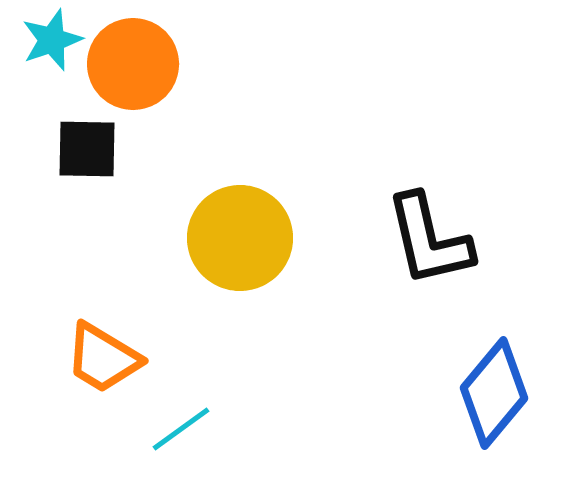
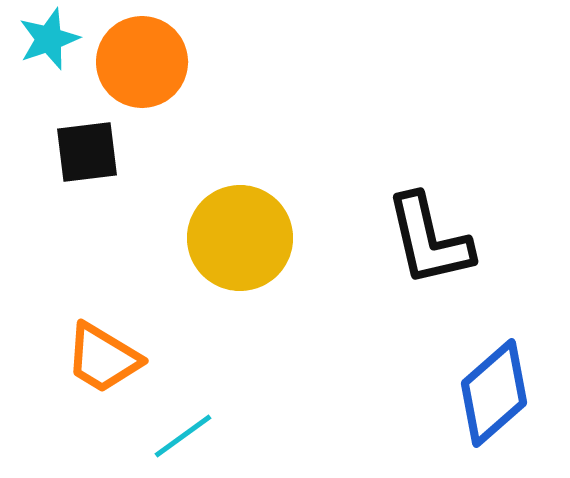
cyan star: moved 3 px left, 1 px up
orange circle: moved 9 px right, 2 px up
black square: moved 3 px down; rotated 8 degrees counterclockwise
blue diamond: rotated 9 degrees clockwise
cyan line: moved 2 px right, 7 px down
